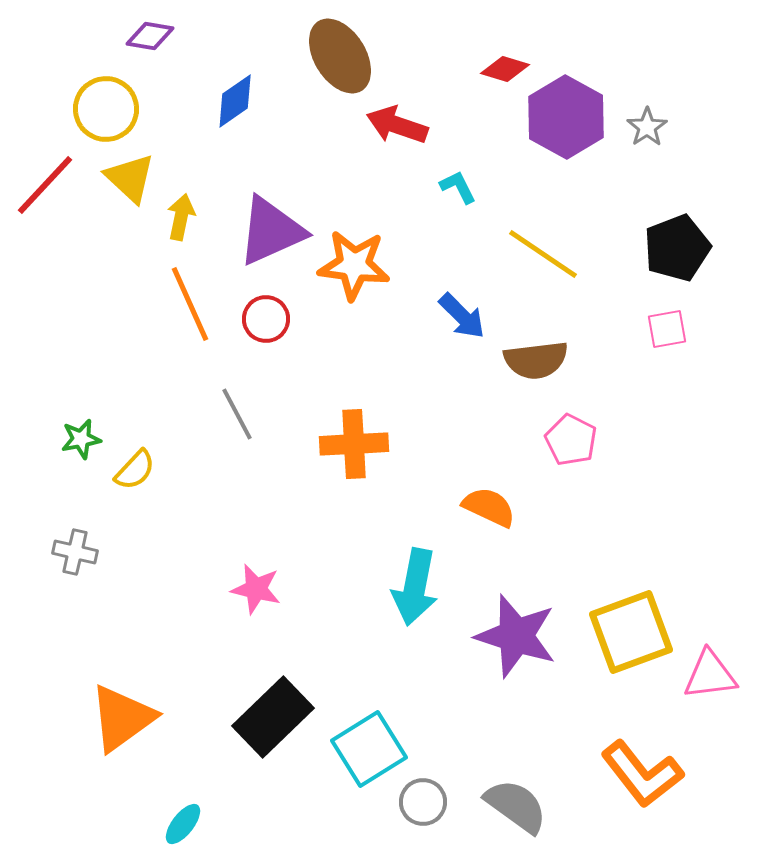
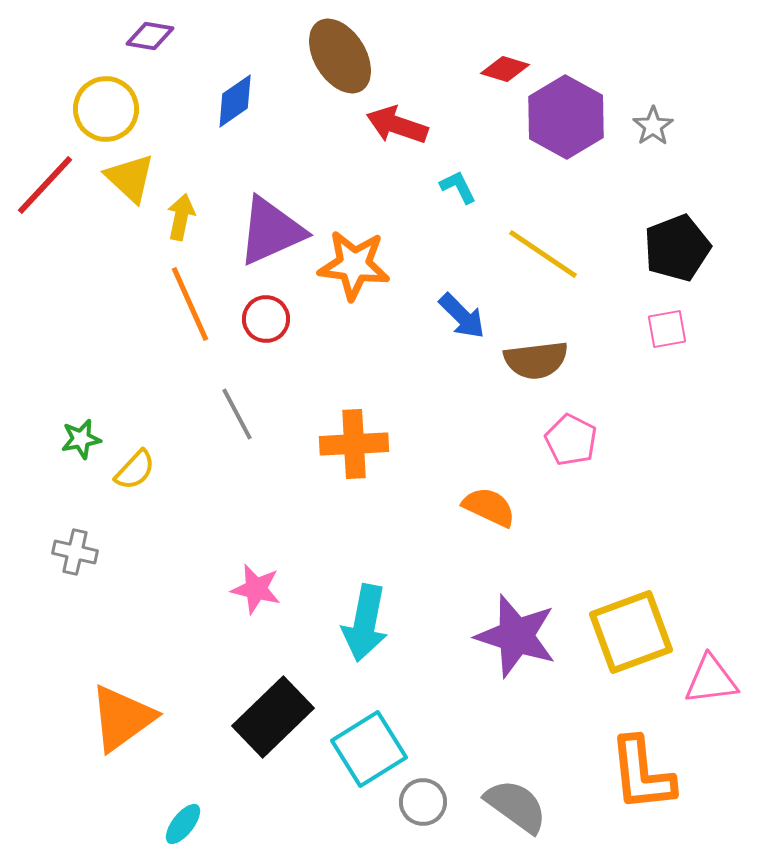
gray star: moved 6 px right, 1 px up
cyan arrow: moved 50 px left, 36 px down
pink triangle: moved 1 px right, 5 px down
orange L-shape: rotated 32 degrees clockwise
